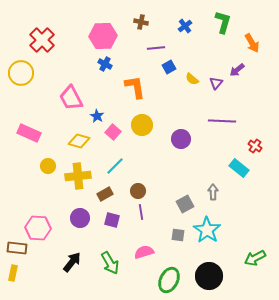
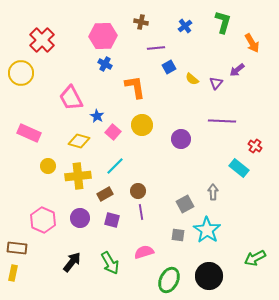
pink hexagon at (38, 228): moved 5 px right, 8 px up; rotated 20 degrees clockwise
